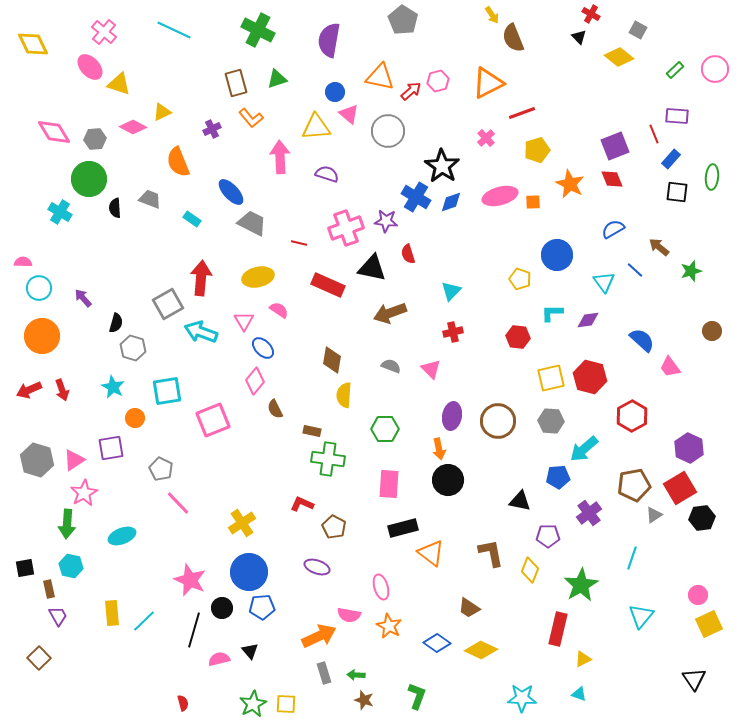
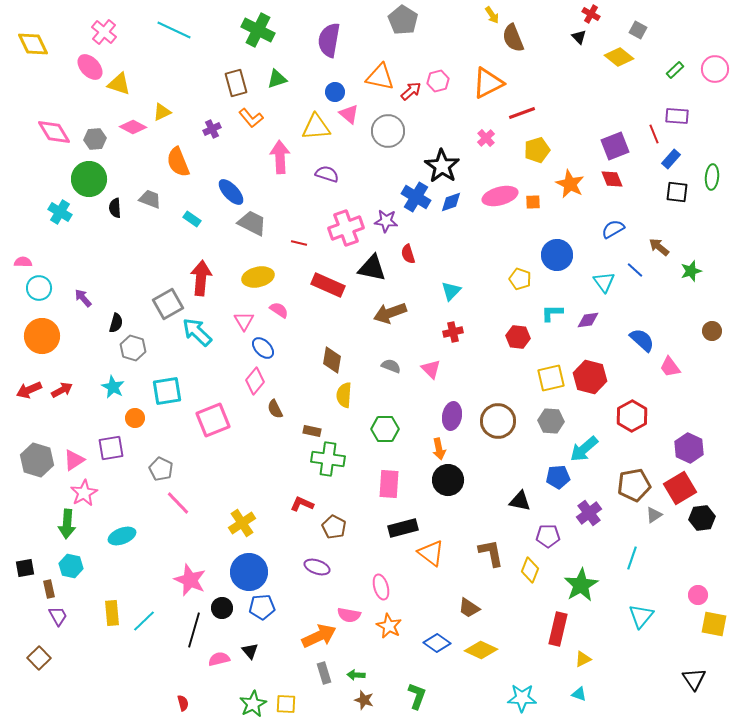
cyan arrow at (201, 332): moved 4 px left; rotated 24 degrees clockwise
red arrow at (62, 390): rotated 100 degrees counterclockwise
yellow square at (709, 624): moved 5 px right; rotated 36 degrees clockwise
